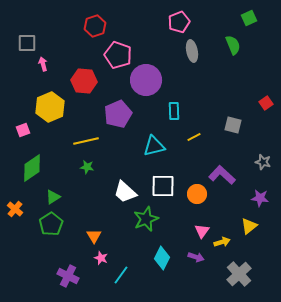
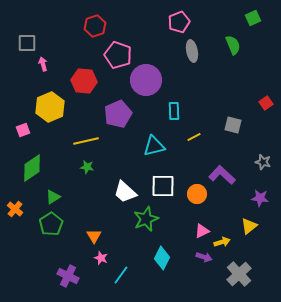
green square at (249, 18): moved 4 px right
pink triangle at (202, 231): rotated 28 degrees clockwise
purple arrow at (196, 257): moved 8 px right
